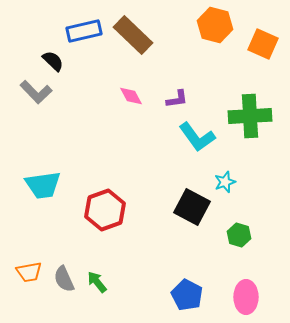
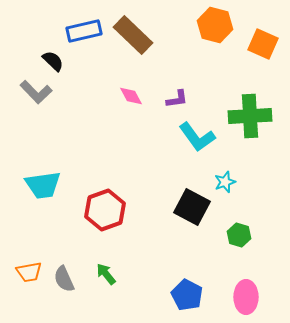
green arrow: moved 9 px right, 8 px up
